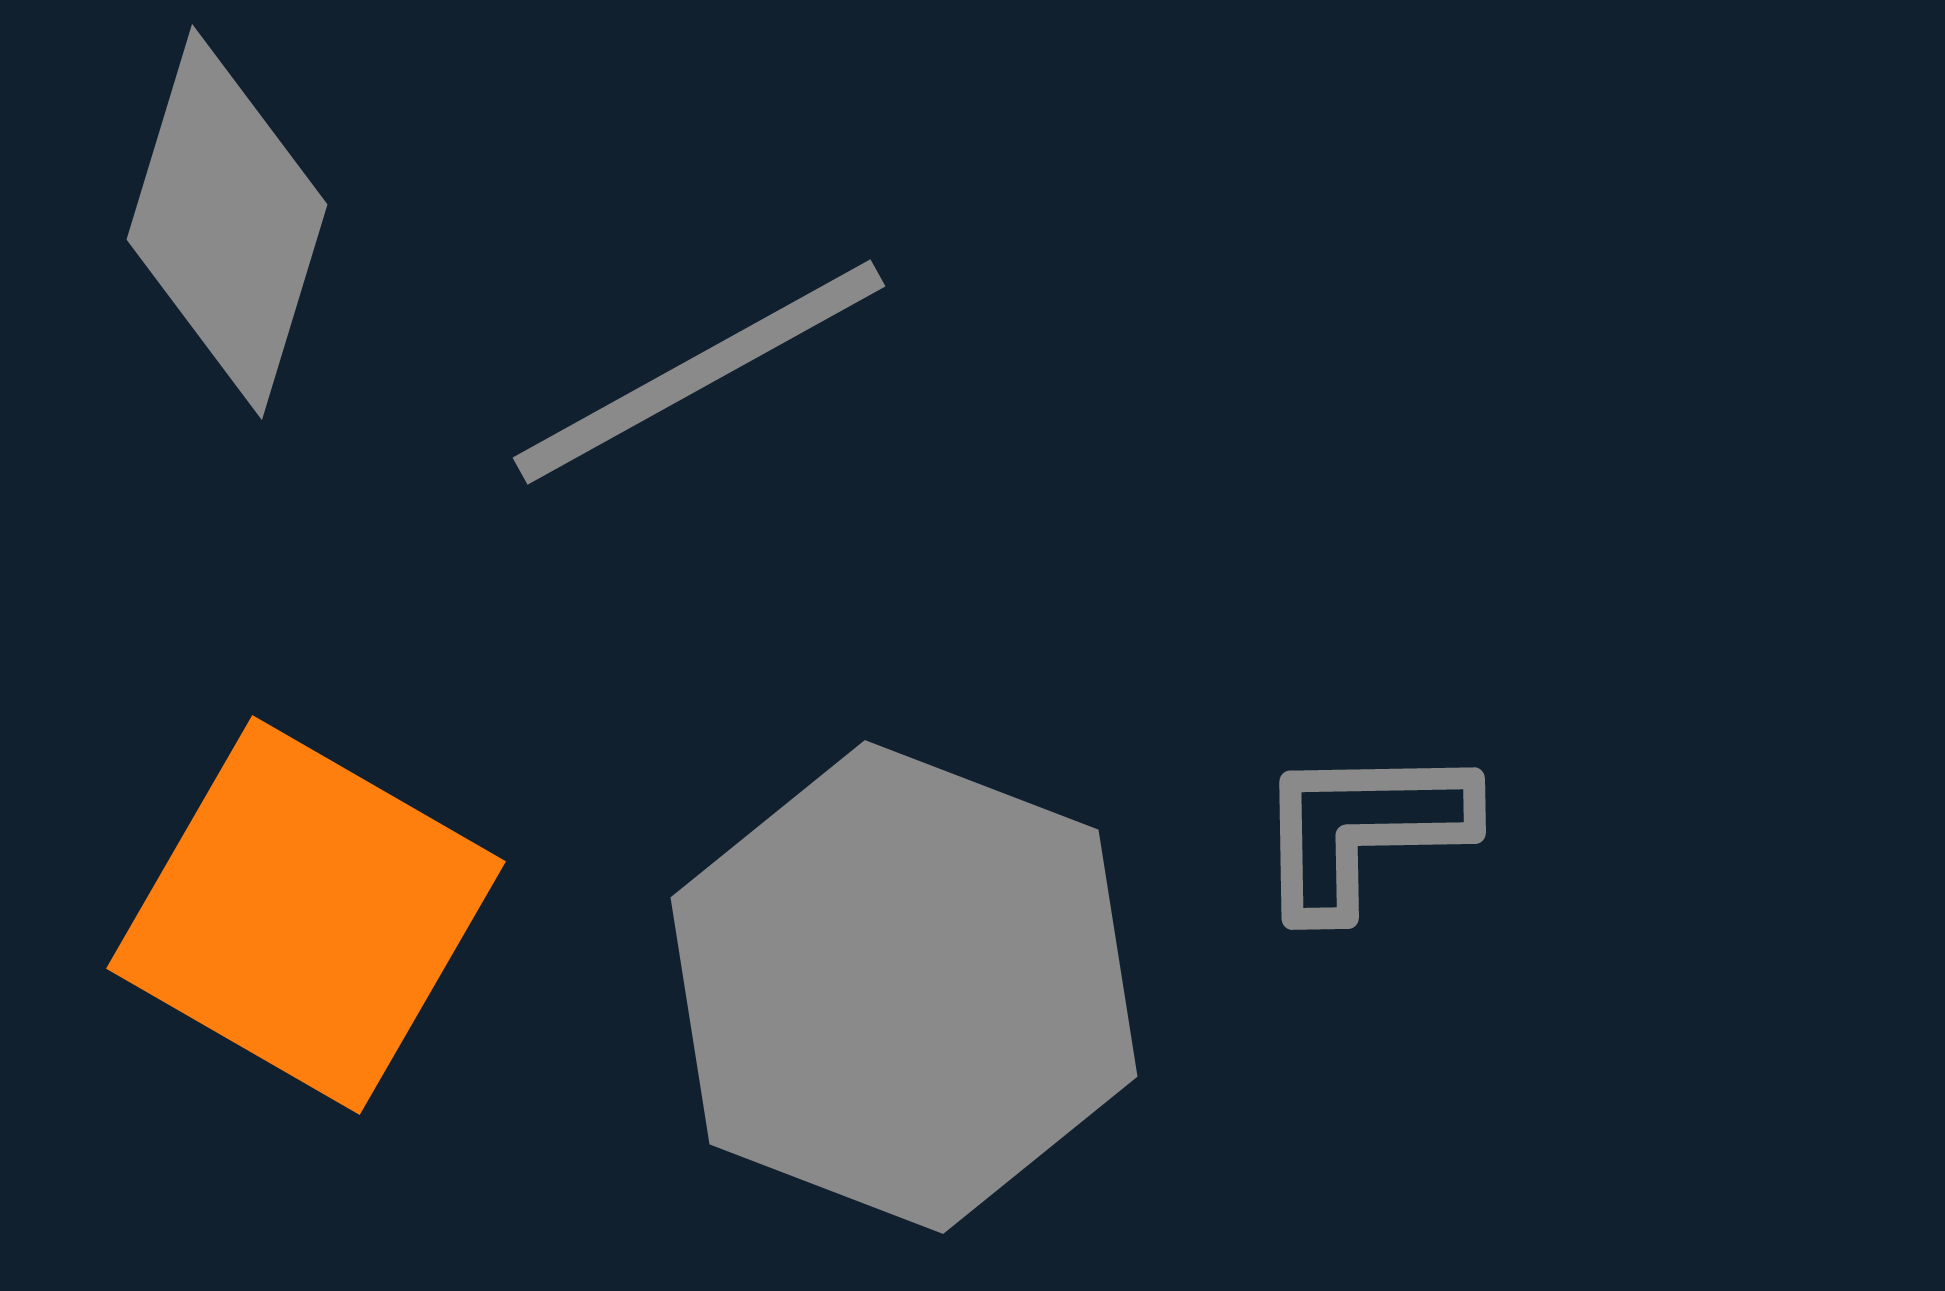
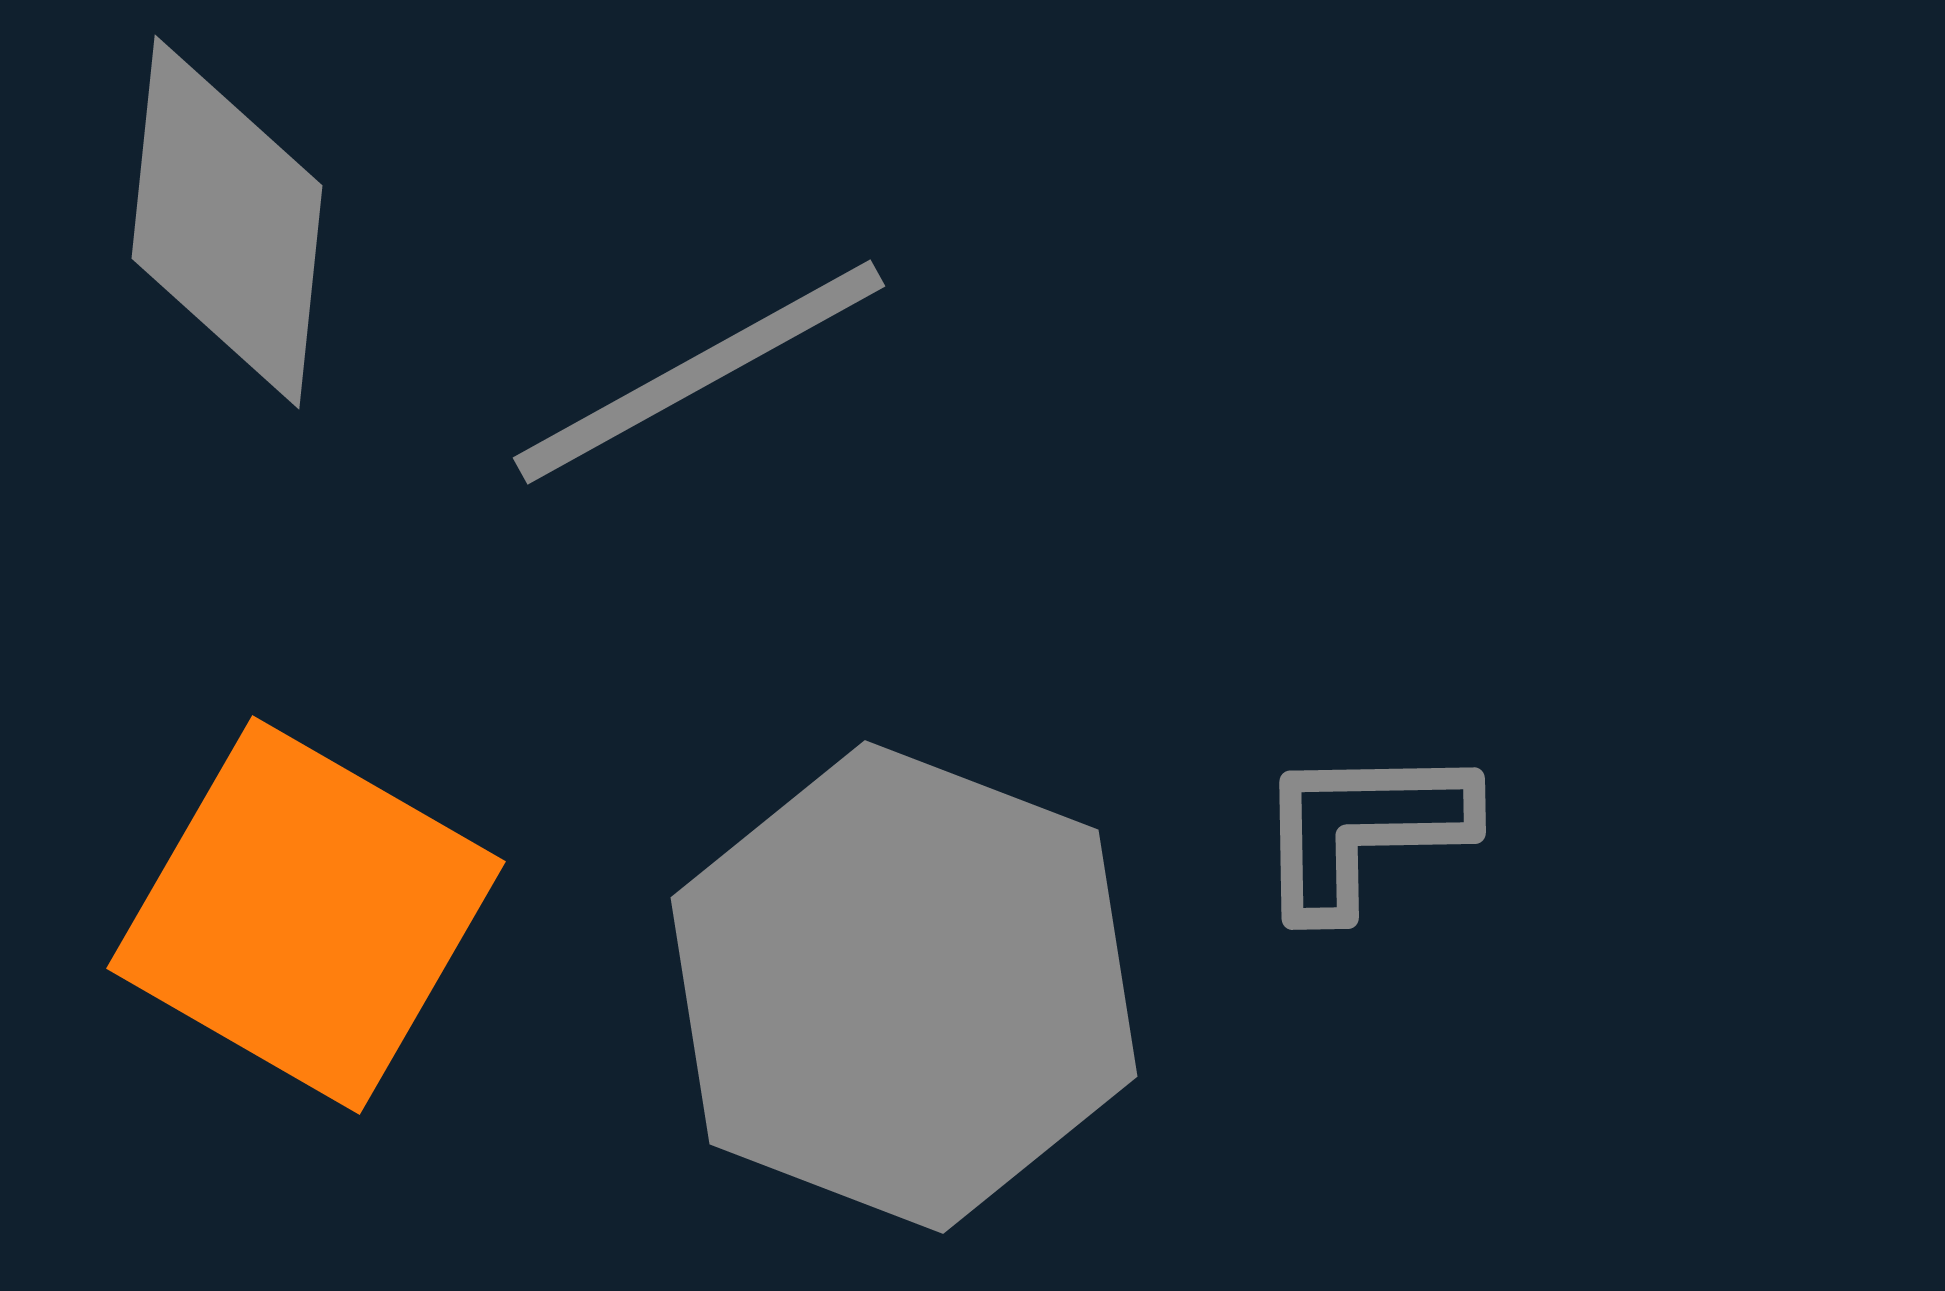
gray diamond: rotated 11 degrees counterclockwise
